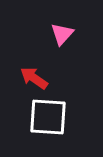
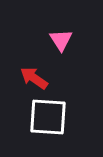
pink triangle: moved 1 px left, 6 px down; rotated 15 degrees counterclockwise
